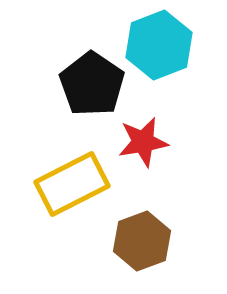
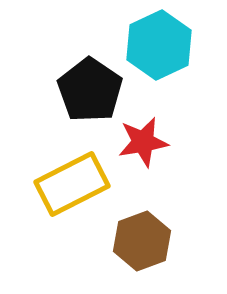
cyan hexagon: rotated 4 degrees counterclockwise
black pentagon: moved 2 px left, 6 px down
